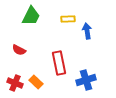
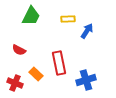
blue arrow: rotated 42 degrees clockwise
orange rectangle: moved 8 px up
